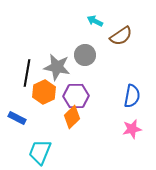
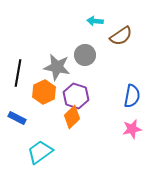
cyan arrow: rotated 21 degrees counterclockwise
black line: moved 9 px left
purple hexagon: rotated 20 degrees clockwise
cyan trapezoid: rotated 32 degrees clockwise
